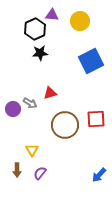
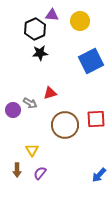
purple circle: moved 1 px down
